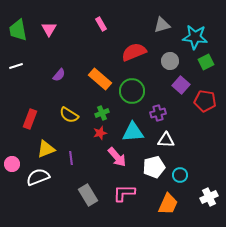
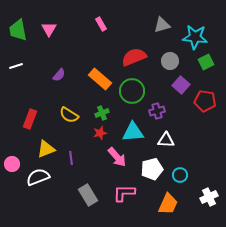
red semicircle: moved 5 px down
purple cross: moved 1 px left, 2 px up
white pentagon: moved 2 px left, 2 px down
